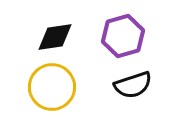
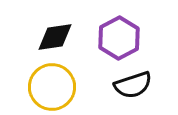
purple hexagon: moved 4 px left, 2 px down; rotated 12 degrees counterclockwise
